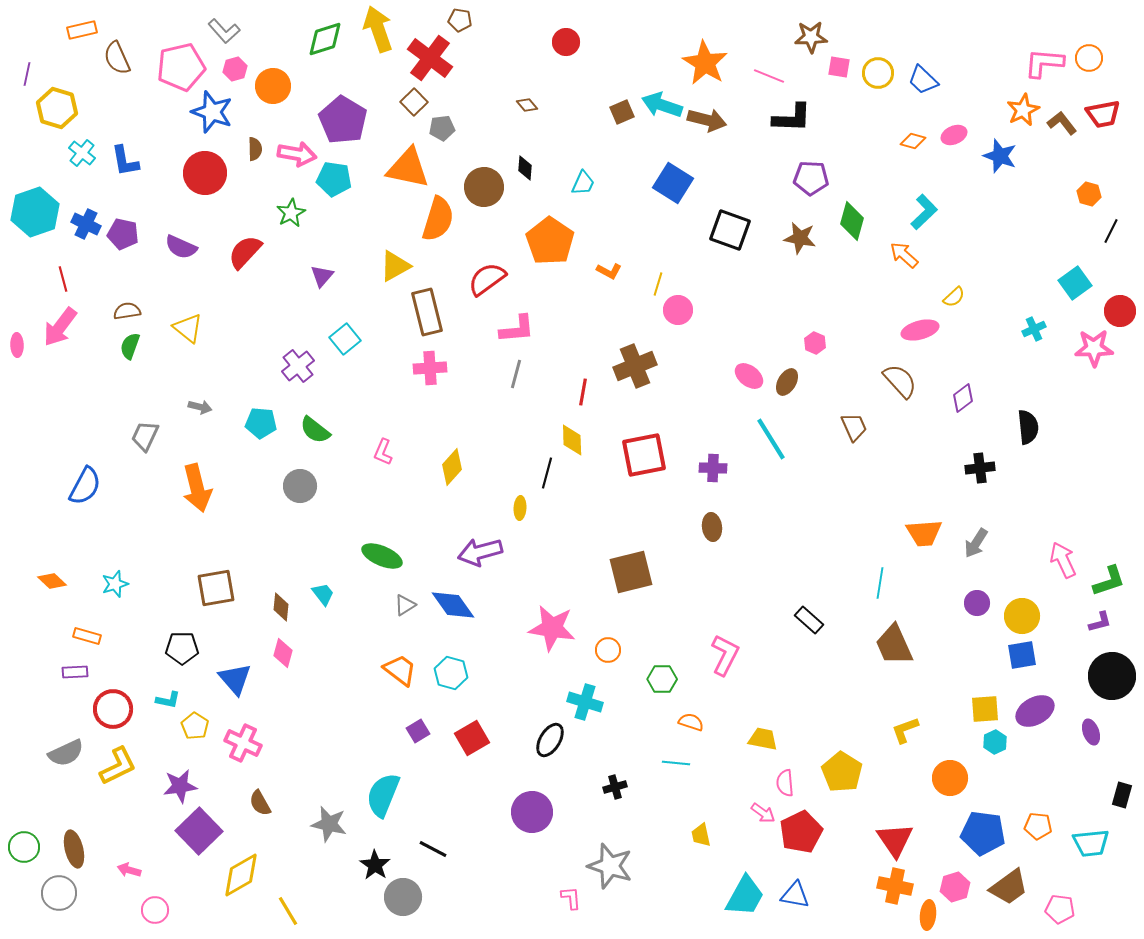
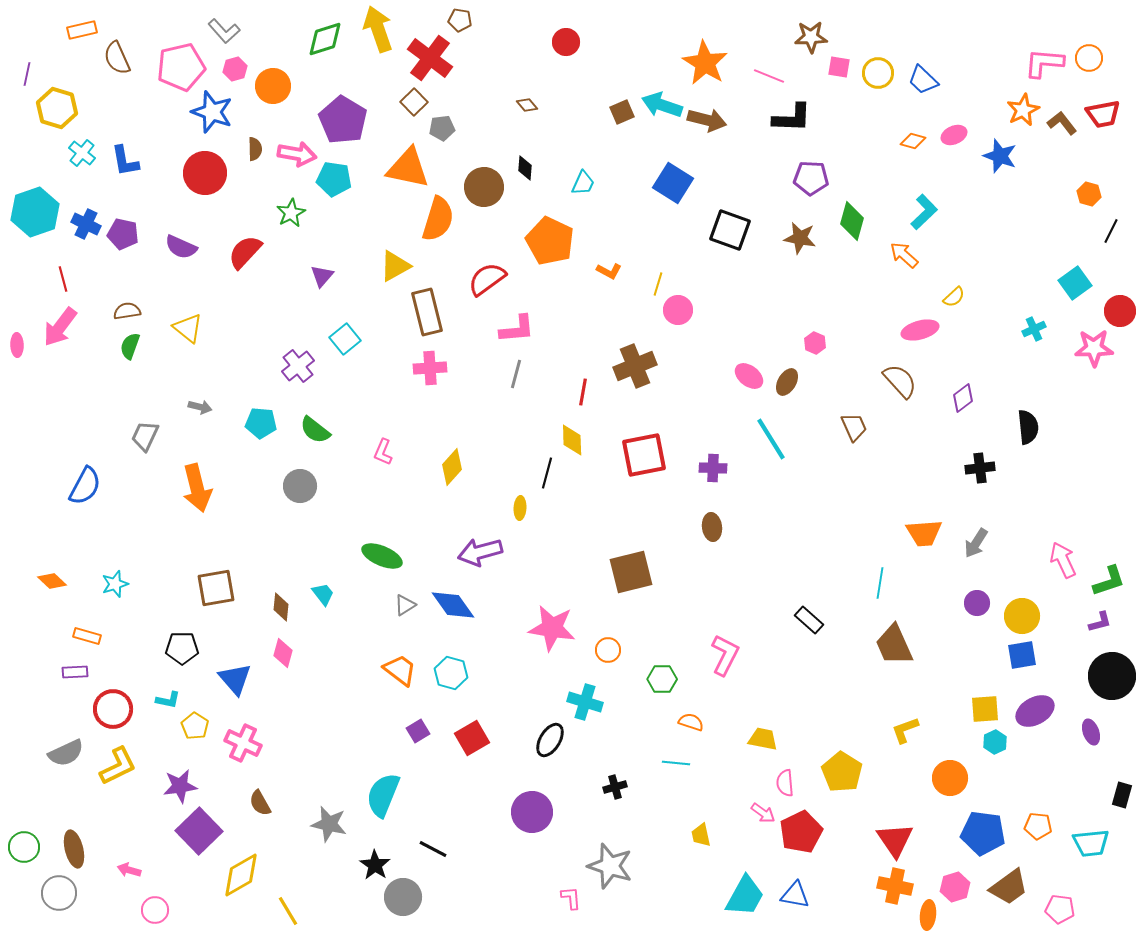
orange pentagon at (550, 241): rotated 9 degrees counterclockwise
